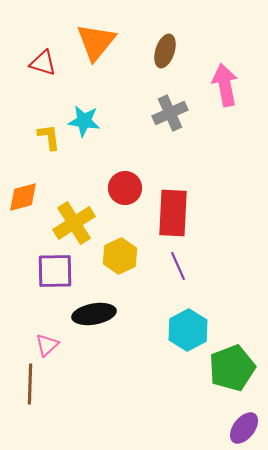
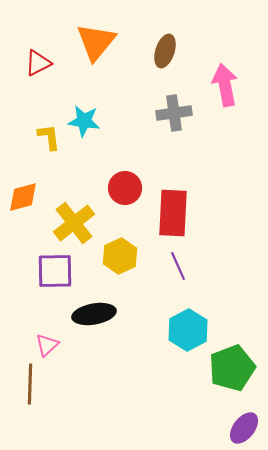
red triangle: moved 5 px left; rotated 44 degrees counterclockwise
gray cross: moved 4 px right; rotated 16 degrees clockwise
yellow cross: rotated 6 degrees counterclockwise
